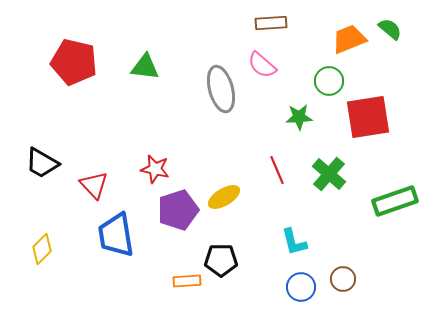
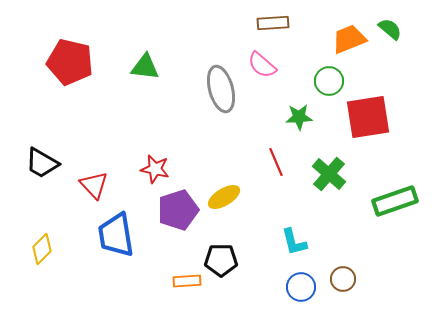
brown rectangle: moved 2 px right
red pentagon: moved 4 px left
red line: moved 1 px left, 8 px up
